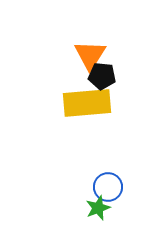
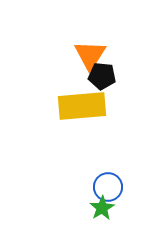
yellow rectangle: moved 5 px left, 3 px down
green star: moved 4 px right; rotated 10 degrees counterclockwise
